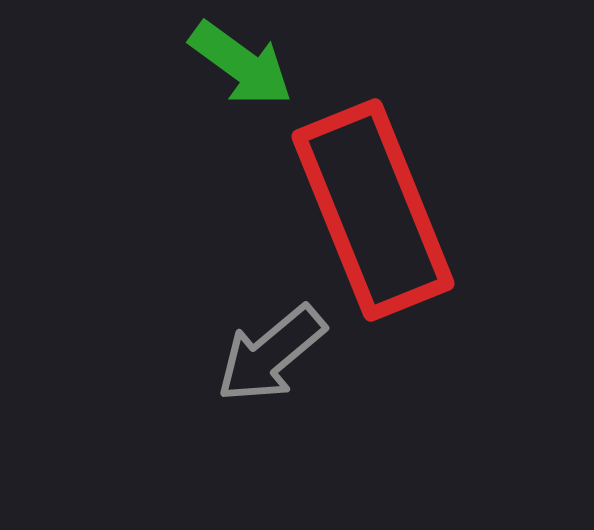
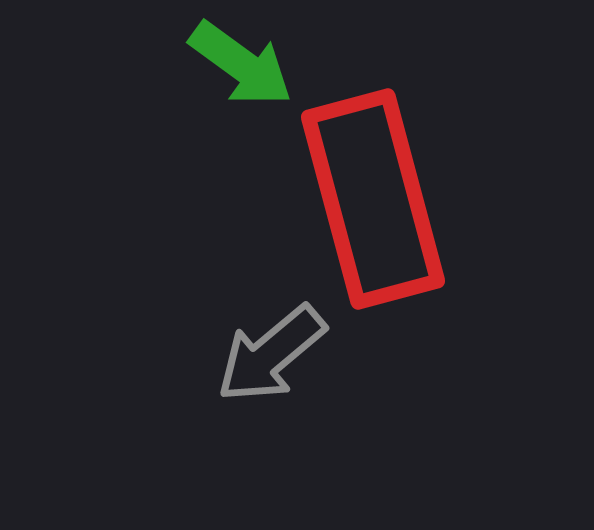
red rectangle: moved 11 px up; rotated 7 degrees clockwise
